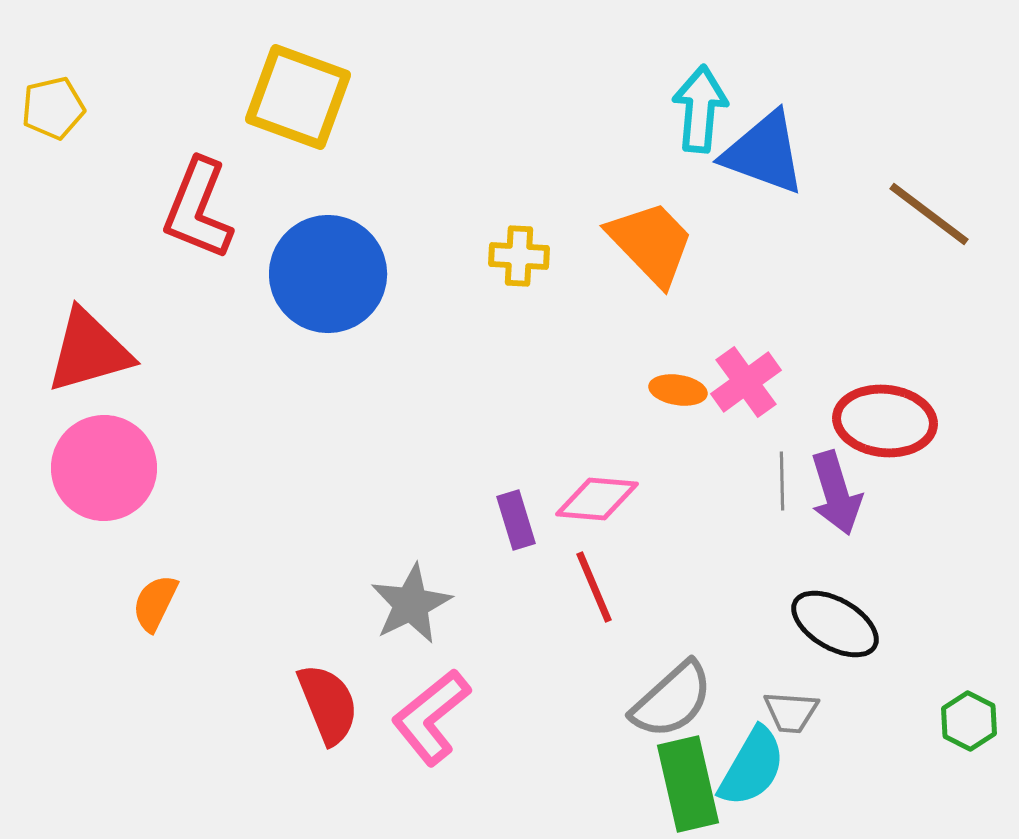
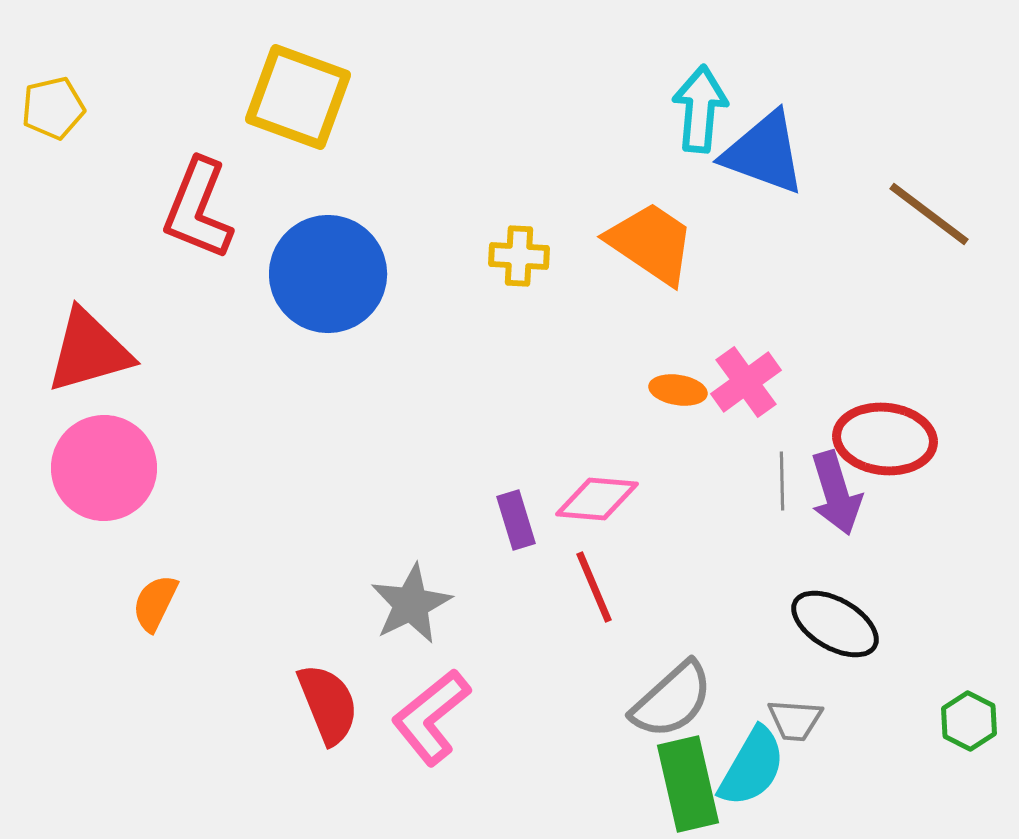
orange trapezoid: rotated 12 degrees counterclockwise
red ellipse: moved 18 px down
gray trapezoid: moved 4 px right, 8 px down
